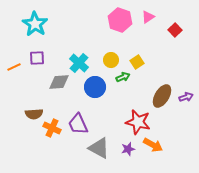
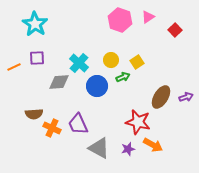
blue circle: moved 2 px right, 1 px up
brown ellipse: moved 1 px left, 1 px down
